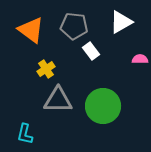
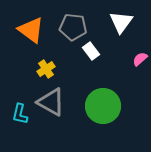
white triangle: rotated 25 degrees counterclockwise
gray pentagon: moved 1 px left, 1 px down
pink semicircle: rotated 42 degrees counterclockwise
gray triangle: moved 7 px left, 2 px down; rotated 28 degrees clockwise
cyan L-shape: moved 5 px left, 20 px up
